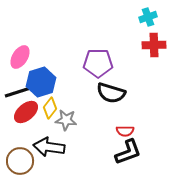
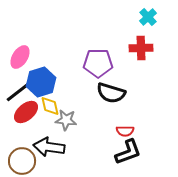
cyan cross: rotated 24 degrees counterclockwise
red cross: moved 13 px left, 3 px down
black line: rotated 20 degrees counterclockwise
yellow diamond: moved 2 px up; rotated 50 degrees counterclockwise
brown circle: moved 2 px right
